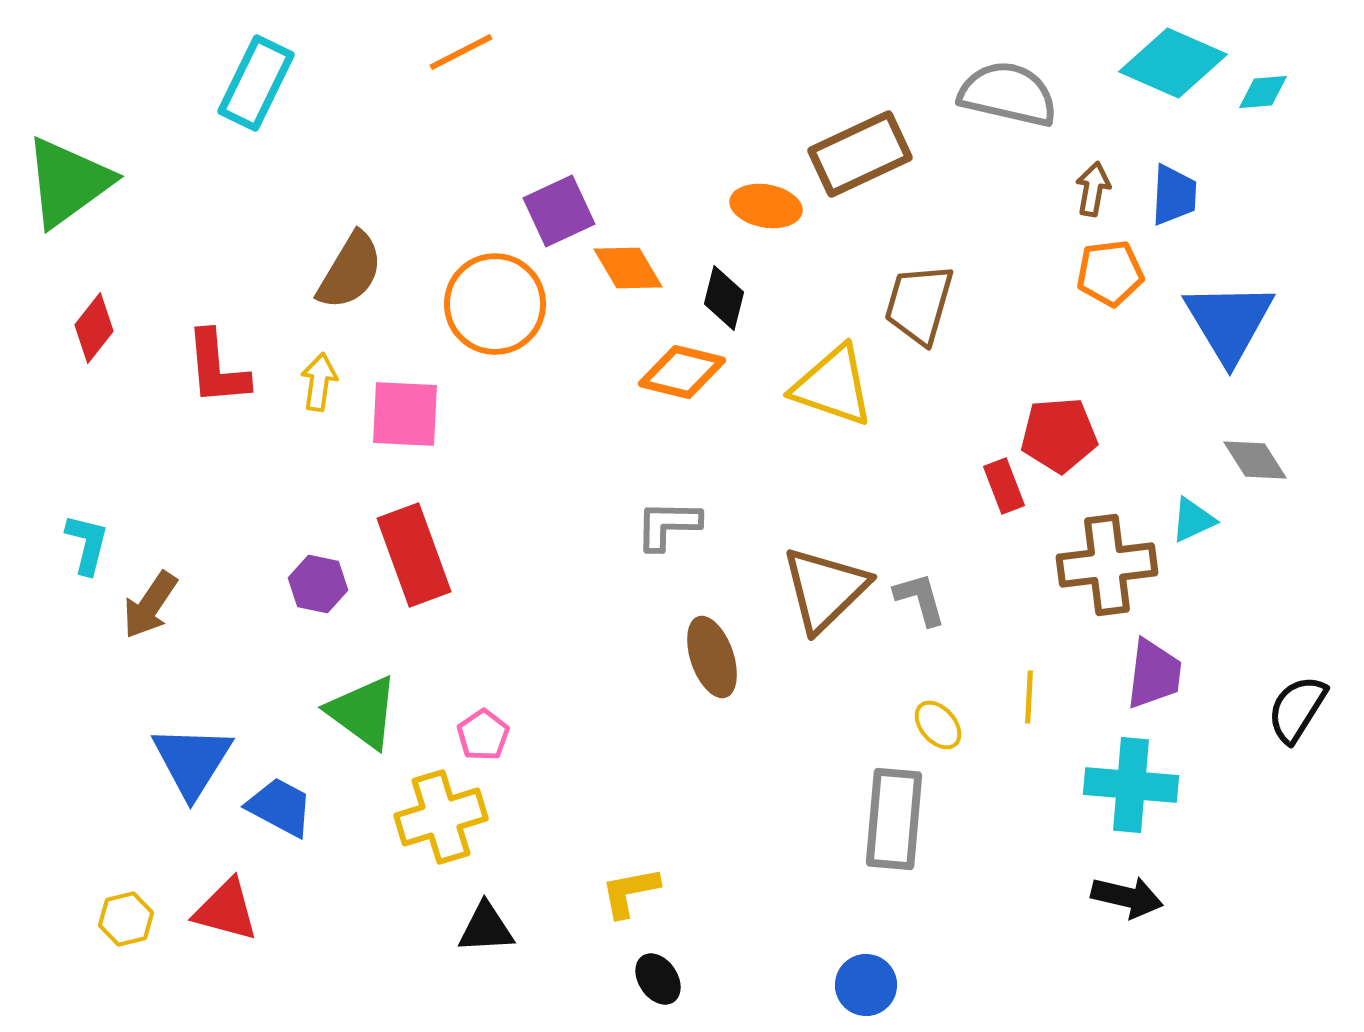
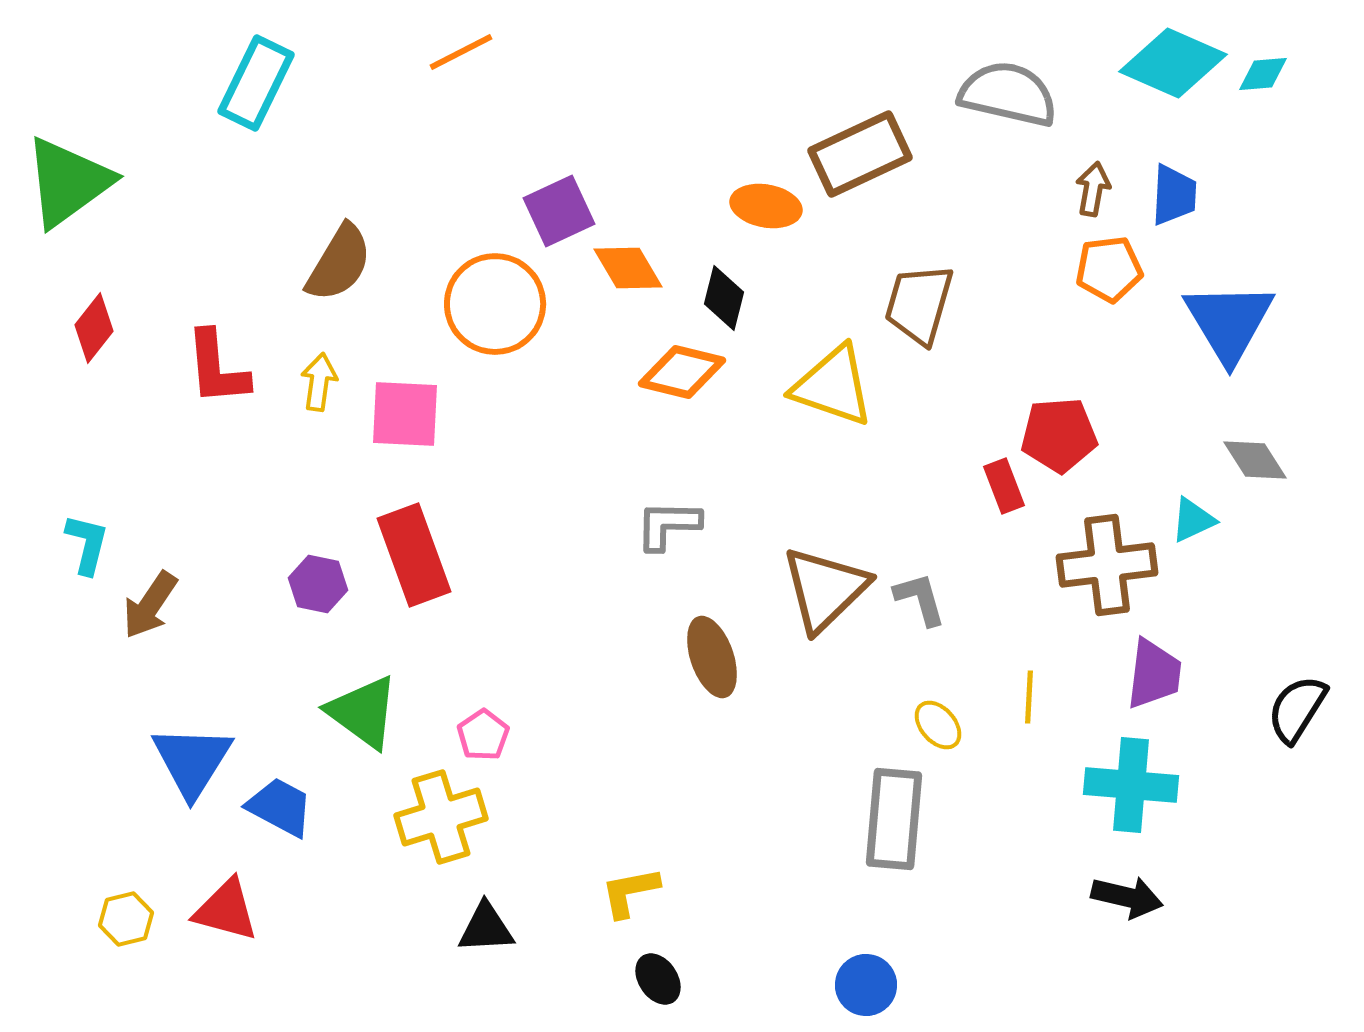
cyan diamond at (1263, 92): moved 18 px up
brown semicircle at (350, 271): moved 11 px left, 8 px up
orange pentagon at (1110, 273): moved 1 px left, 4 px up
